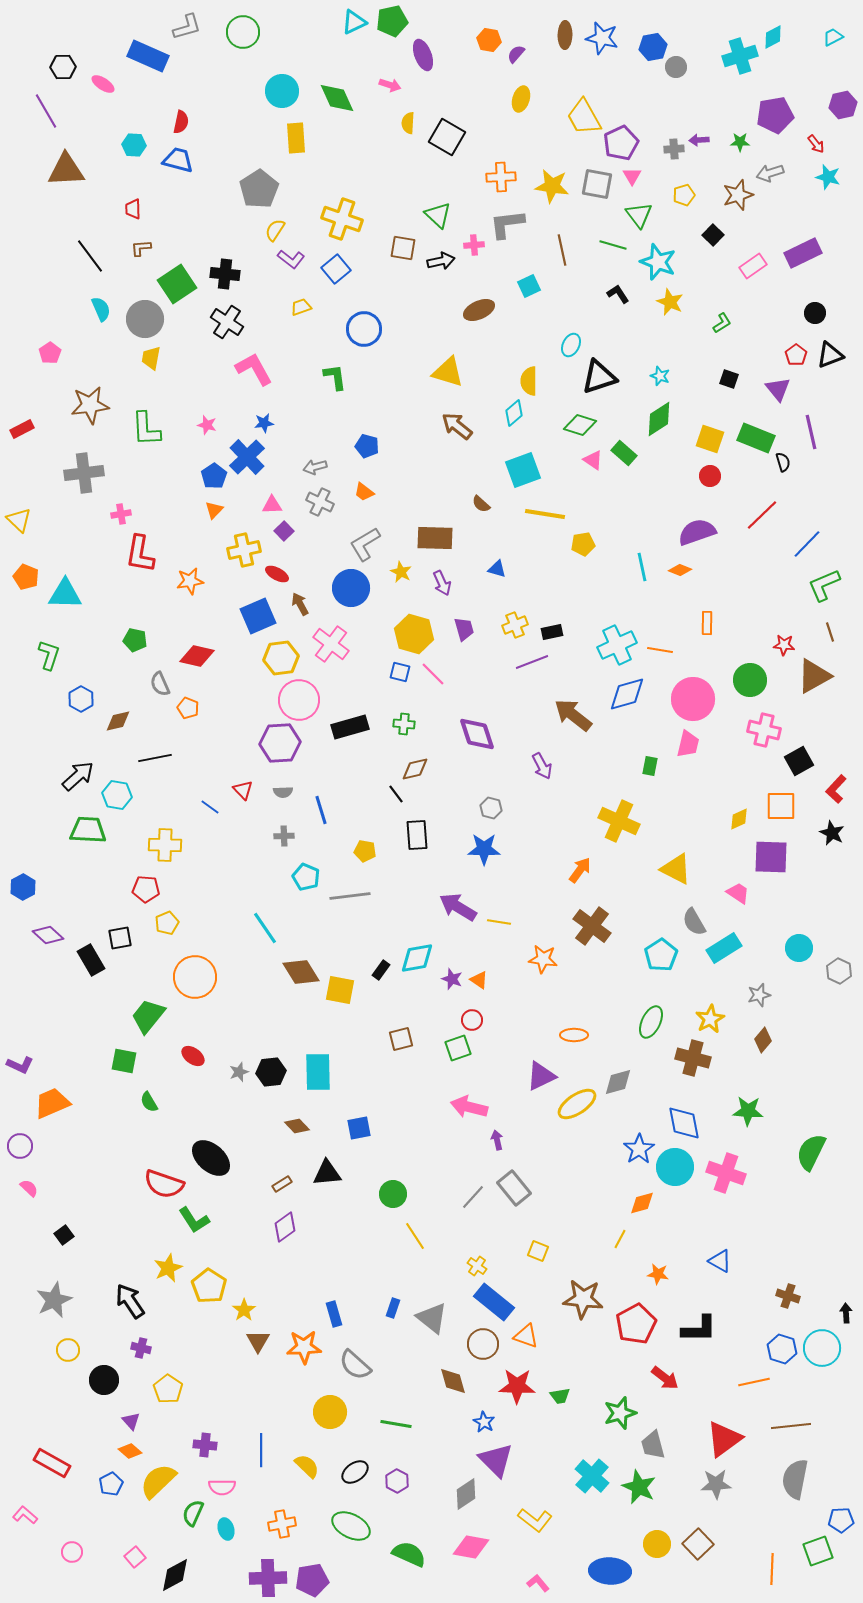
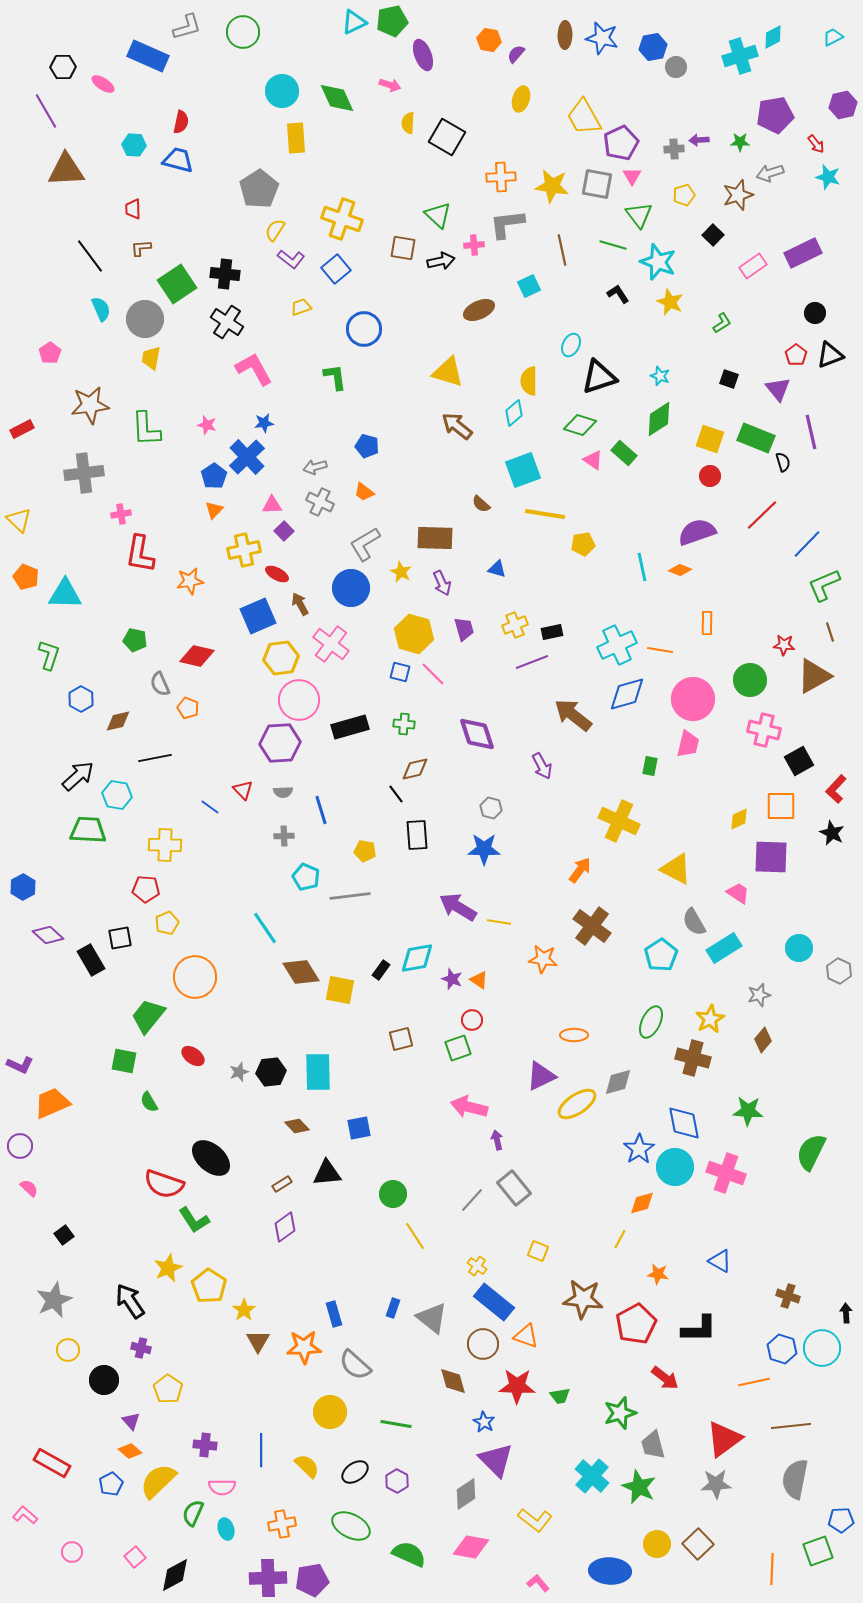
gray line at (473, 1197): moved 1 px left, 3 px down
